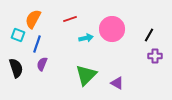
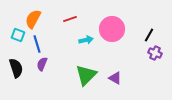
cyan arrow: moved 2 px down
blue line: rotated 36 degrees counterclockwise
purple cross: moved 3 px up; rotated 24 degrees clockwise
purple triangle: moved 2 px left, 5 px up
